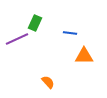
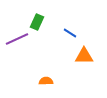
green rectangle: moved 2 px right, 1 px up
blue line: rotated 24 degrees clockwise
orange semicircle: moved 2 px left, 1 px up; rotated 48 degrees counterclockwise
